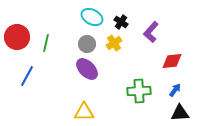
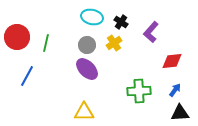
cyan ellipse: rotated 15 degrees counterclockwise
gray circle: moved 1 px down
